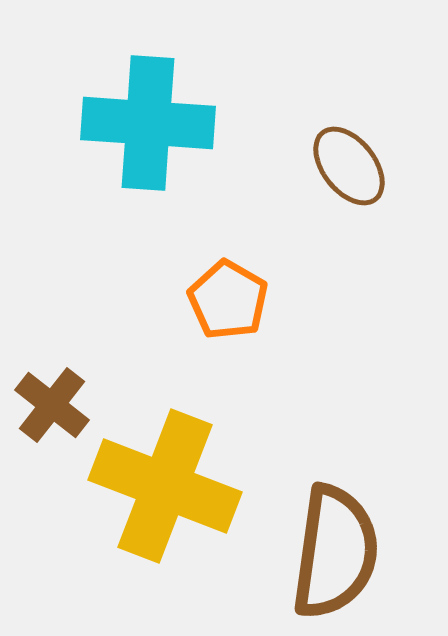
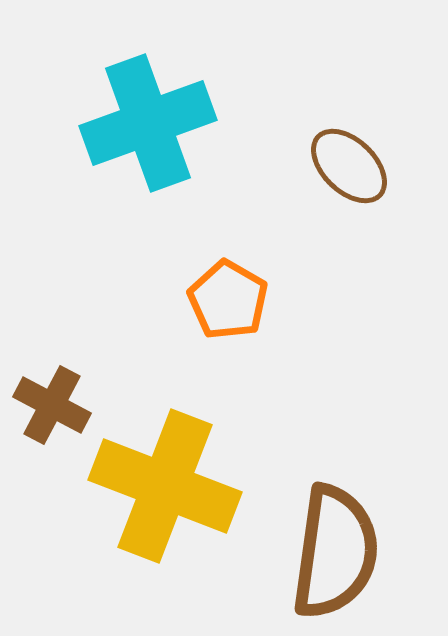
cyan cross: rotated 24 degrees counterclockwise
brown ellipse: rotated 8 degrees counterclockwise
brown cross: rotated 10 degrees counterclockwise
